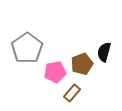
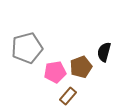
gray pentagon: rotated 20 degrees clockwise
brown pentagon: moved 1 px left, 3 px down
brown rectangle: moved 4 px left, 3 px down
